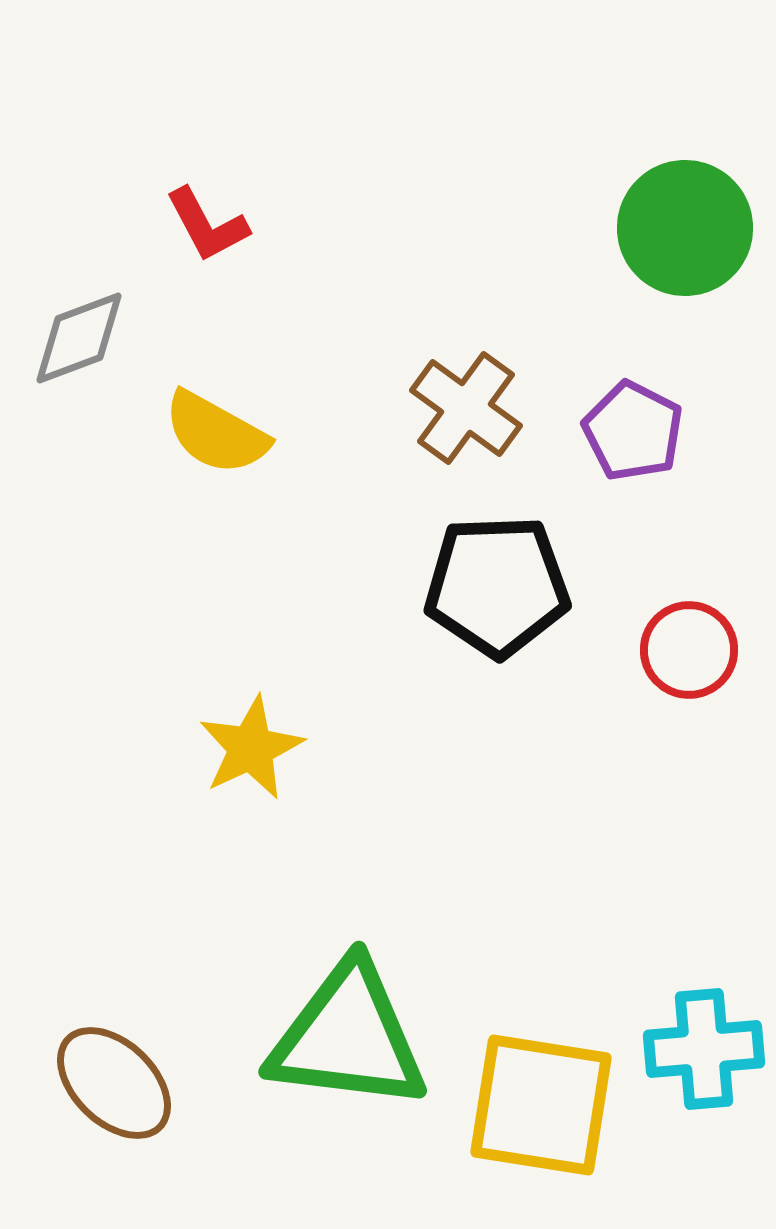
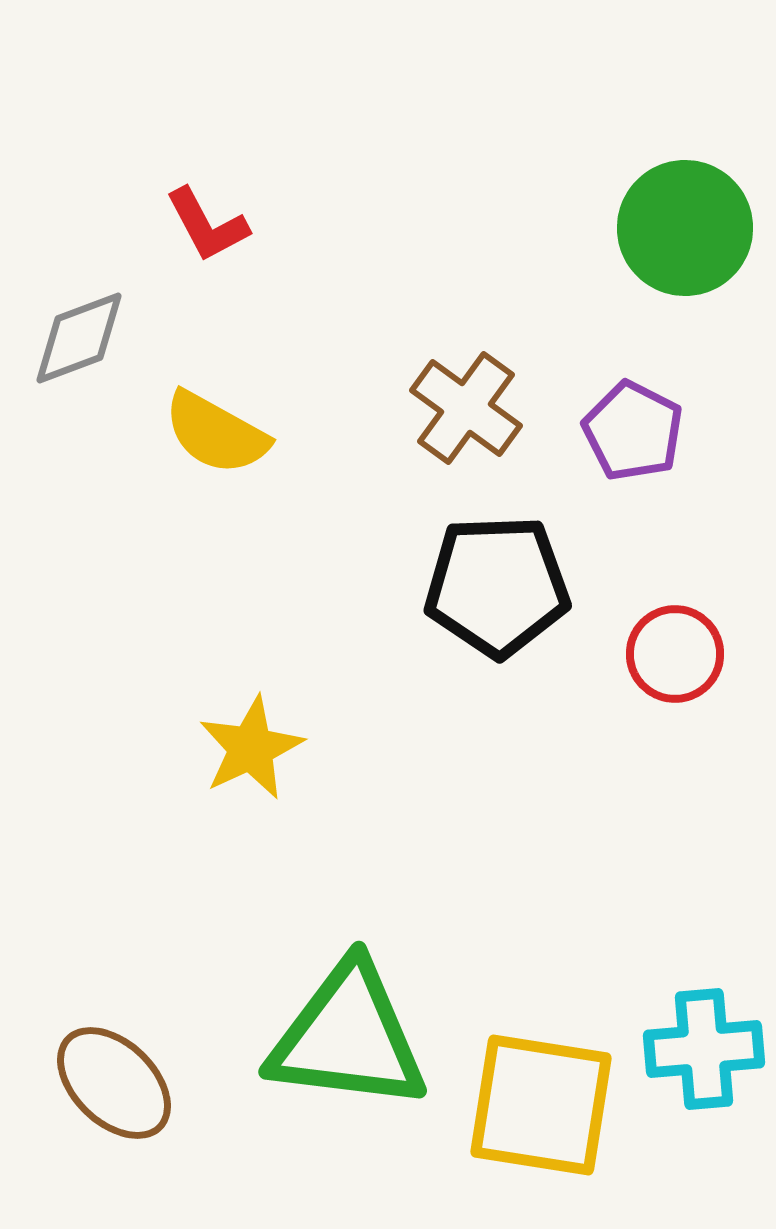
red circle: moved 14 px left, 4 px down
